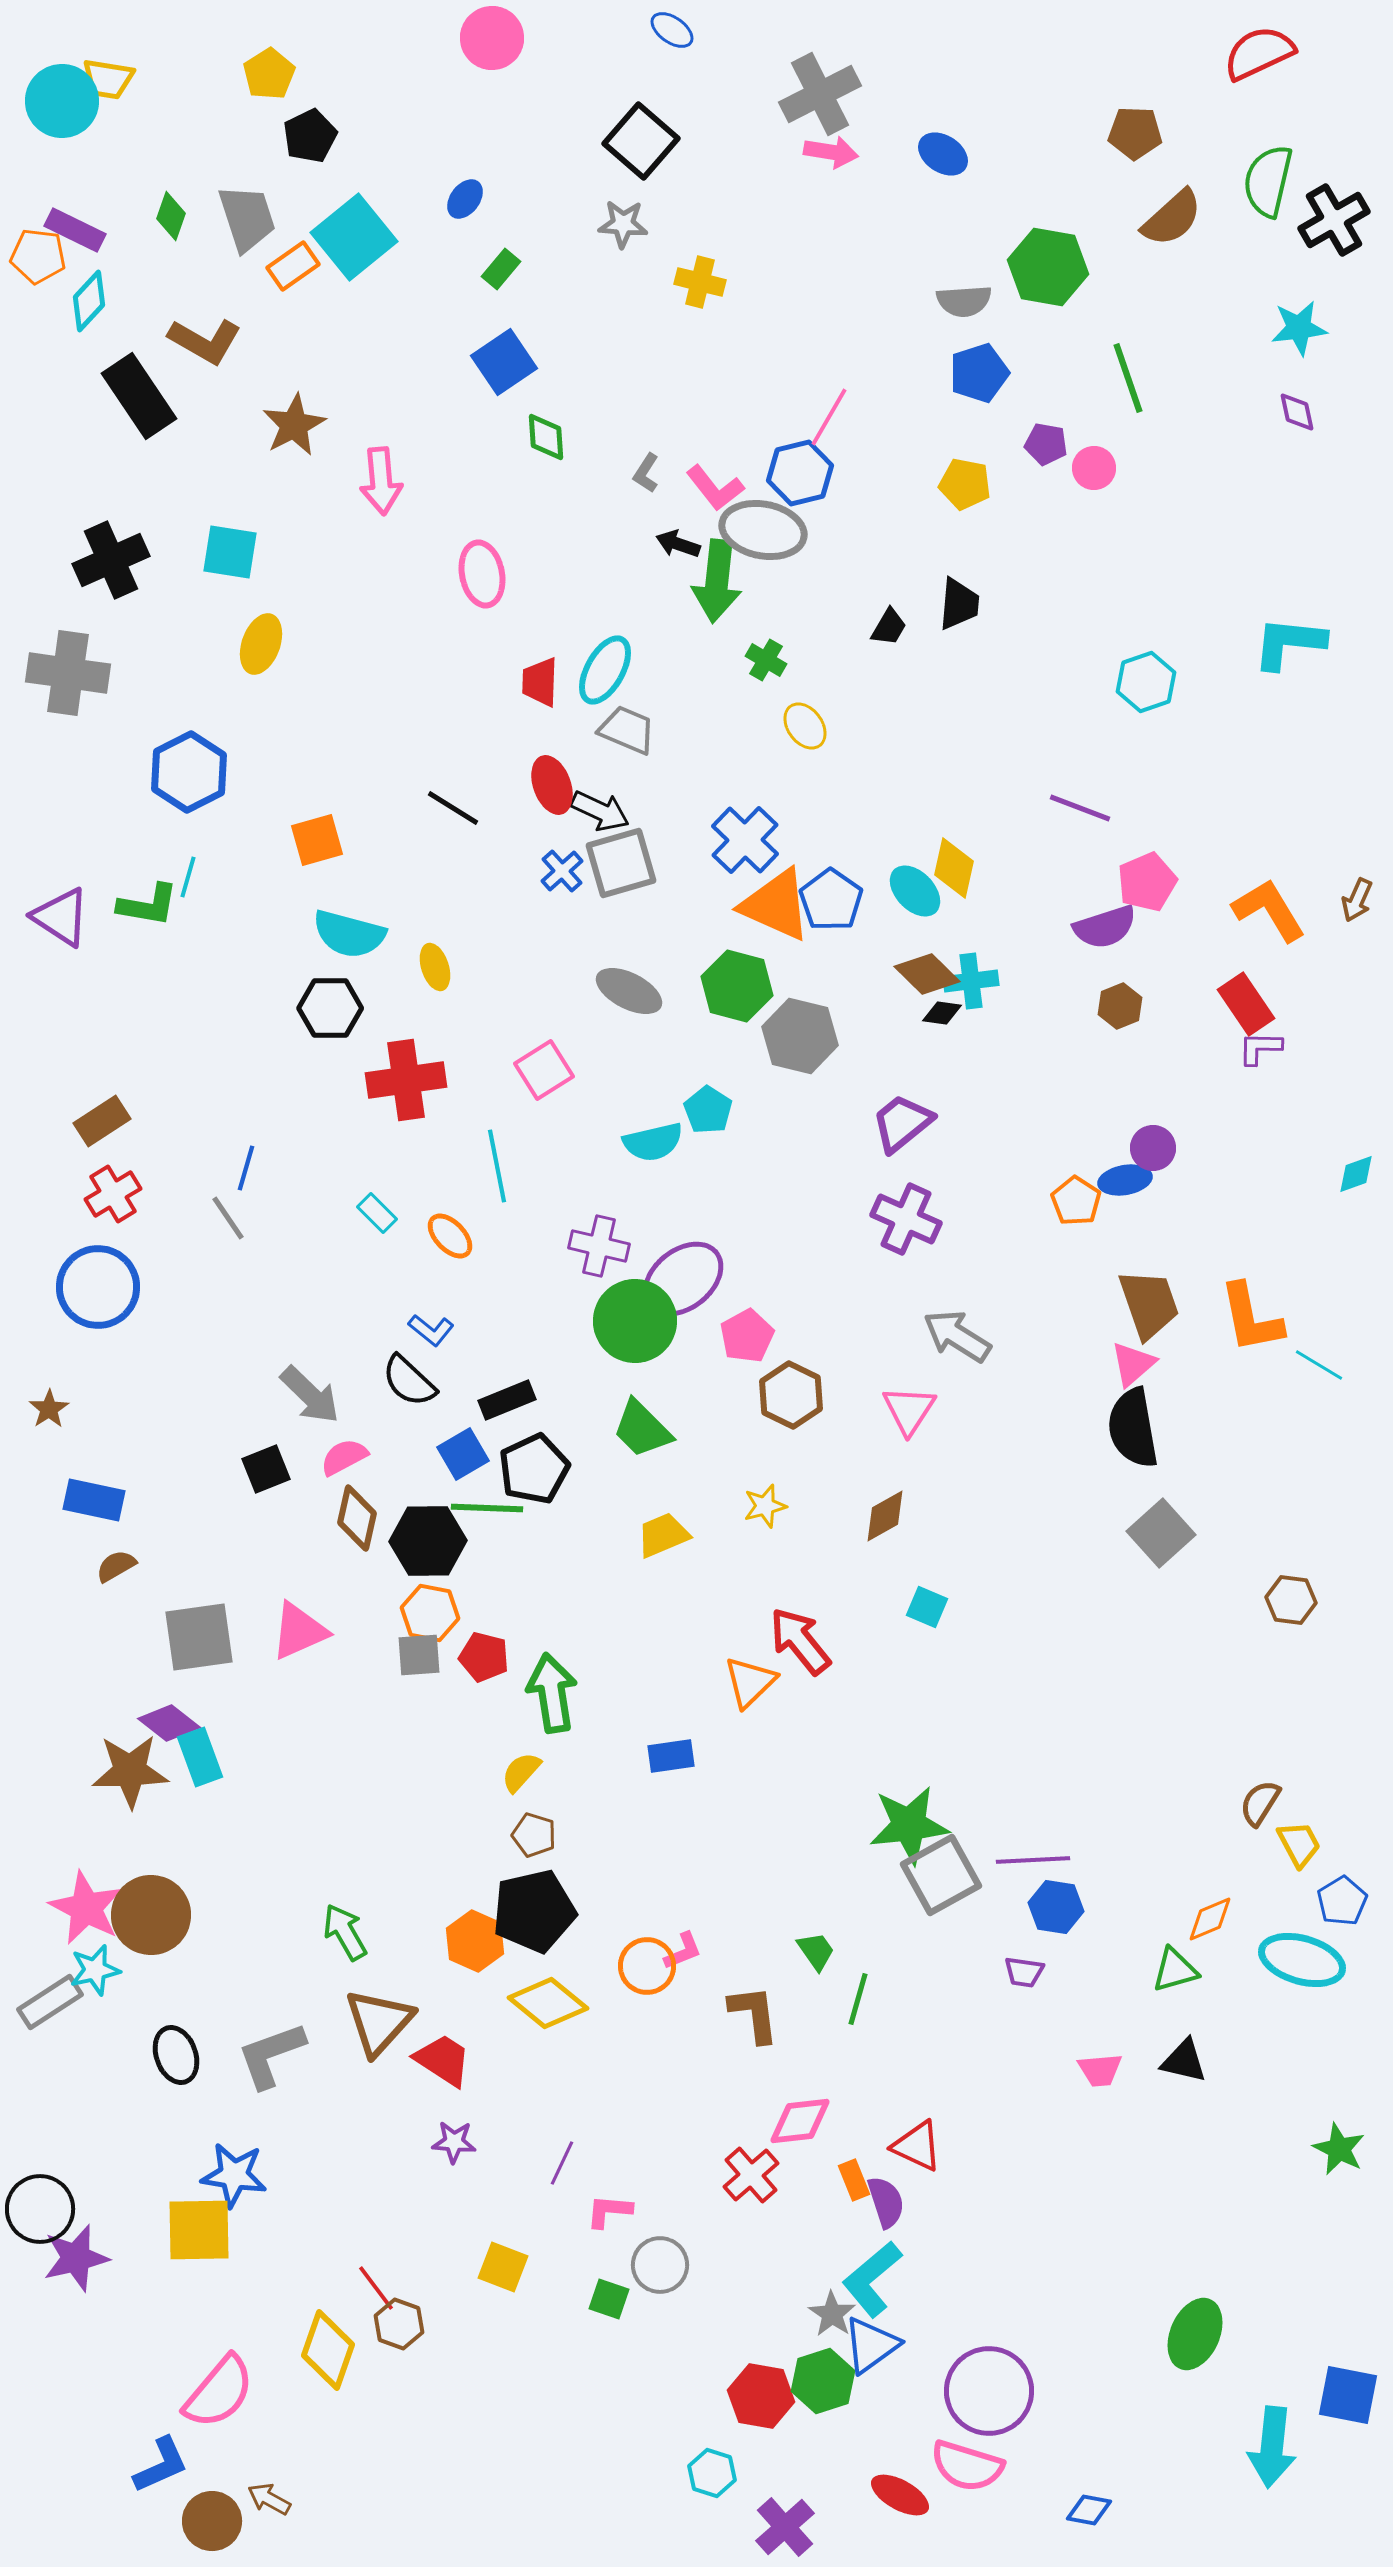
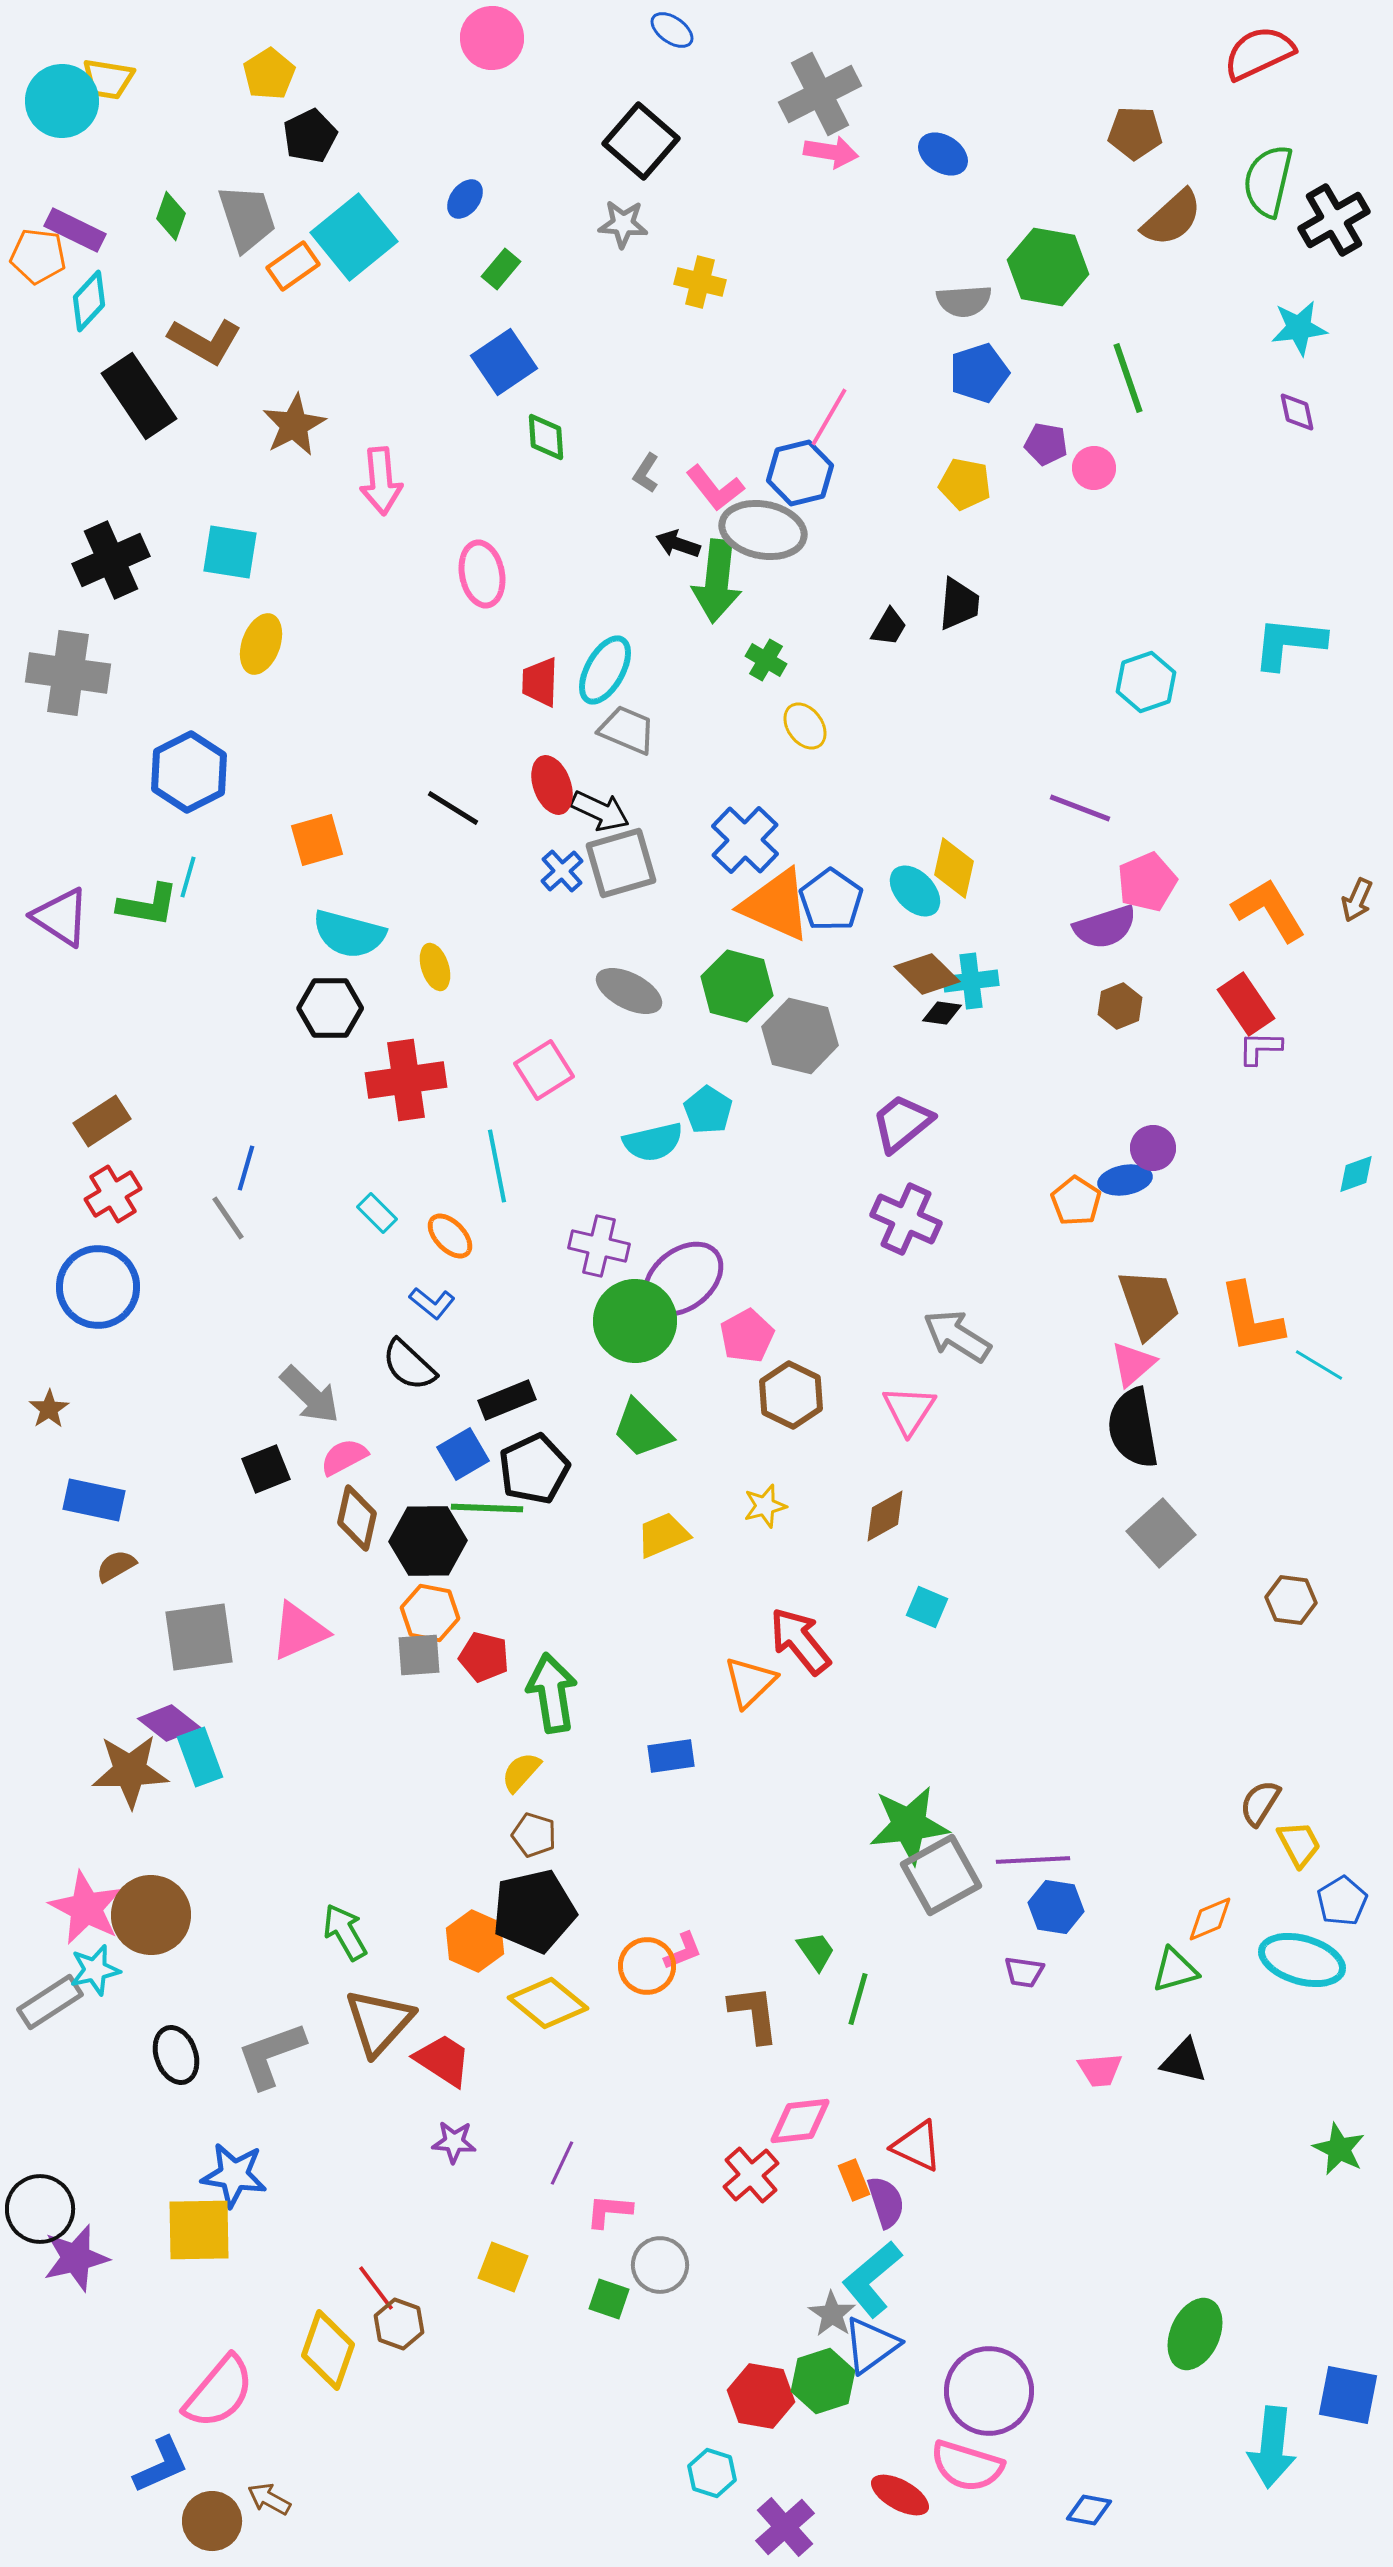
blue L-shape at (431, 1330): moved 1 px right, 27 px up
black semicircle at (409, 1381): moved 16 px up
